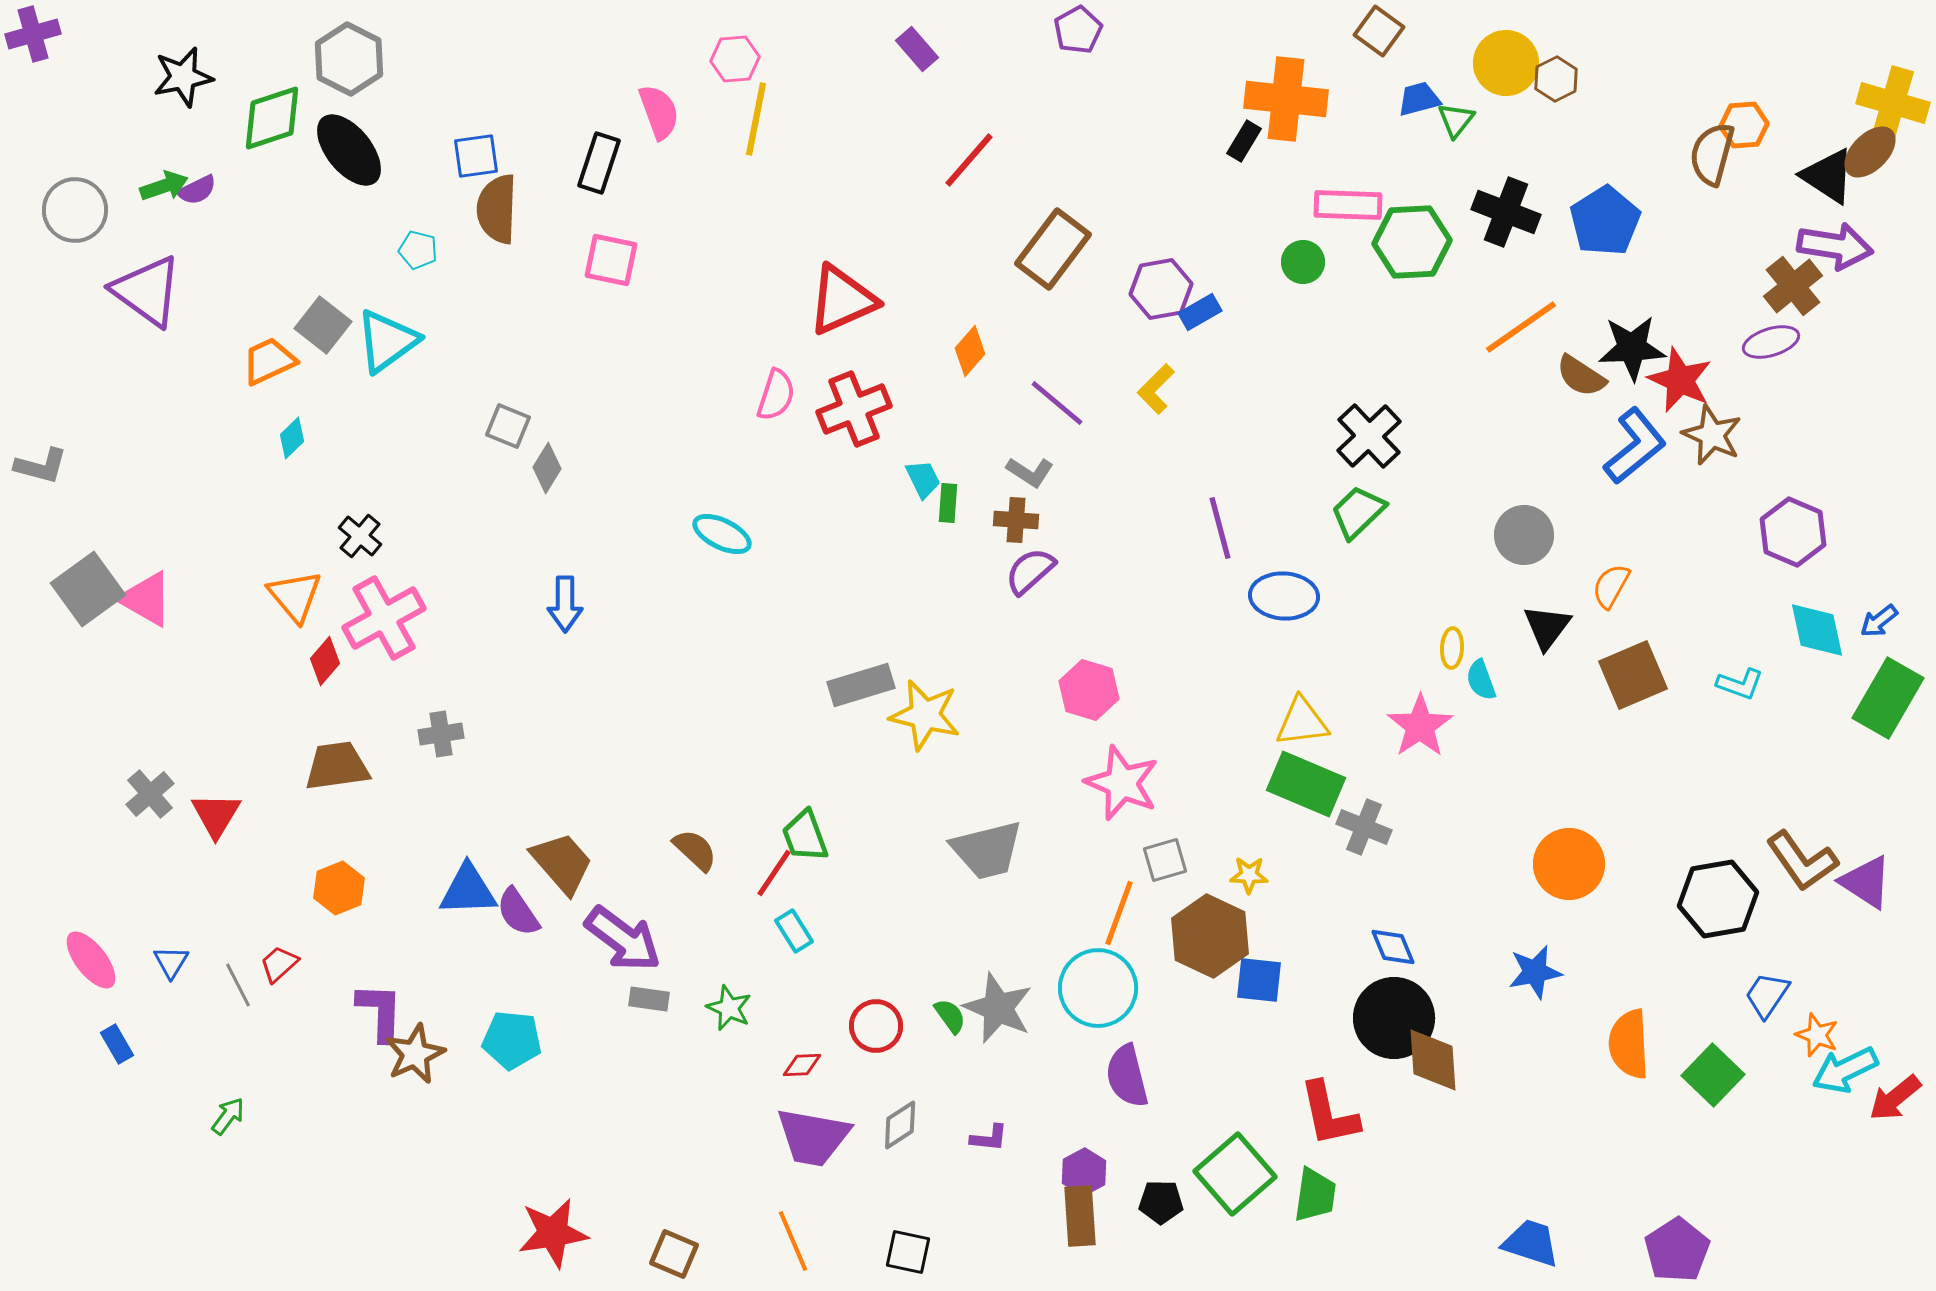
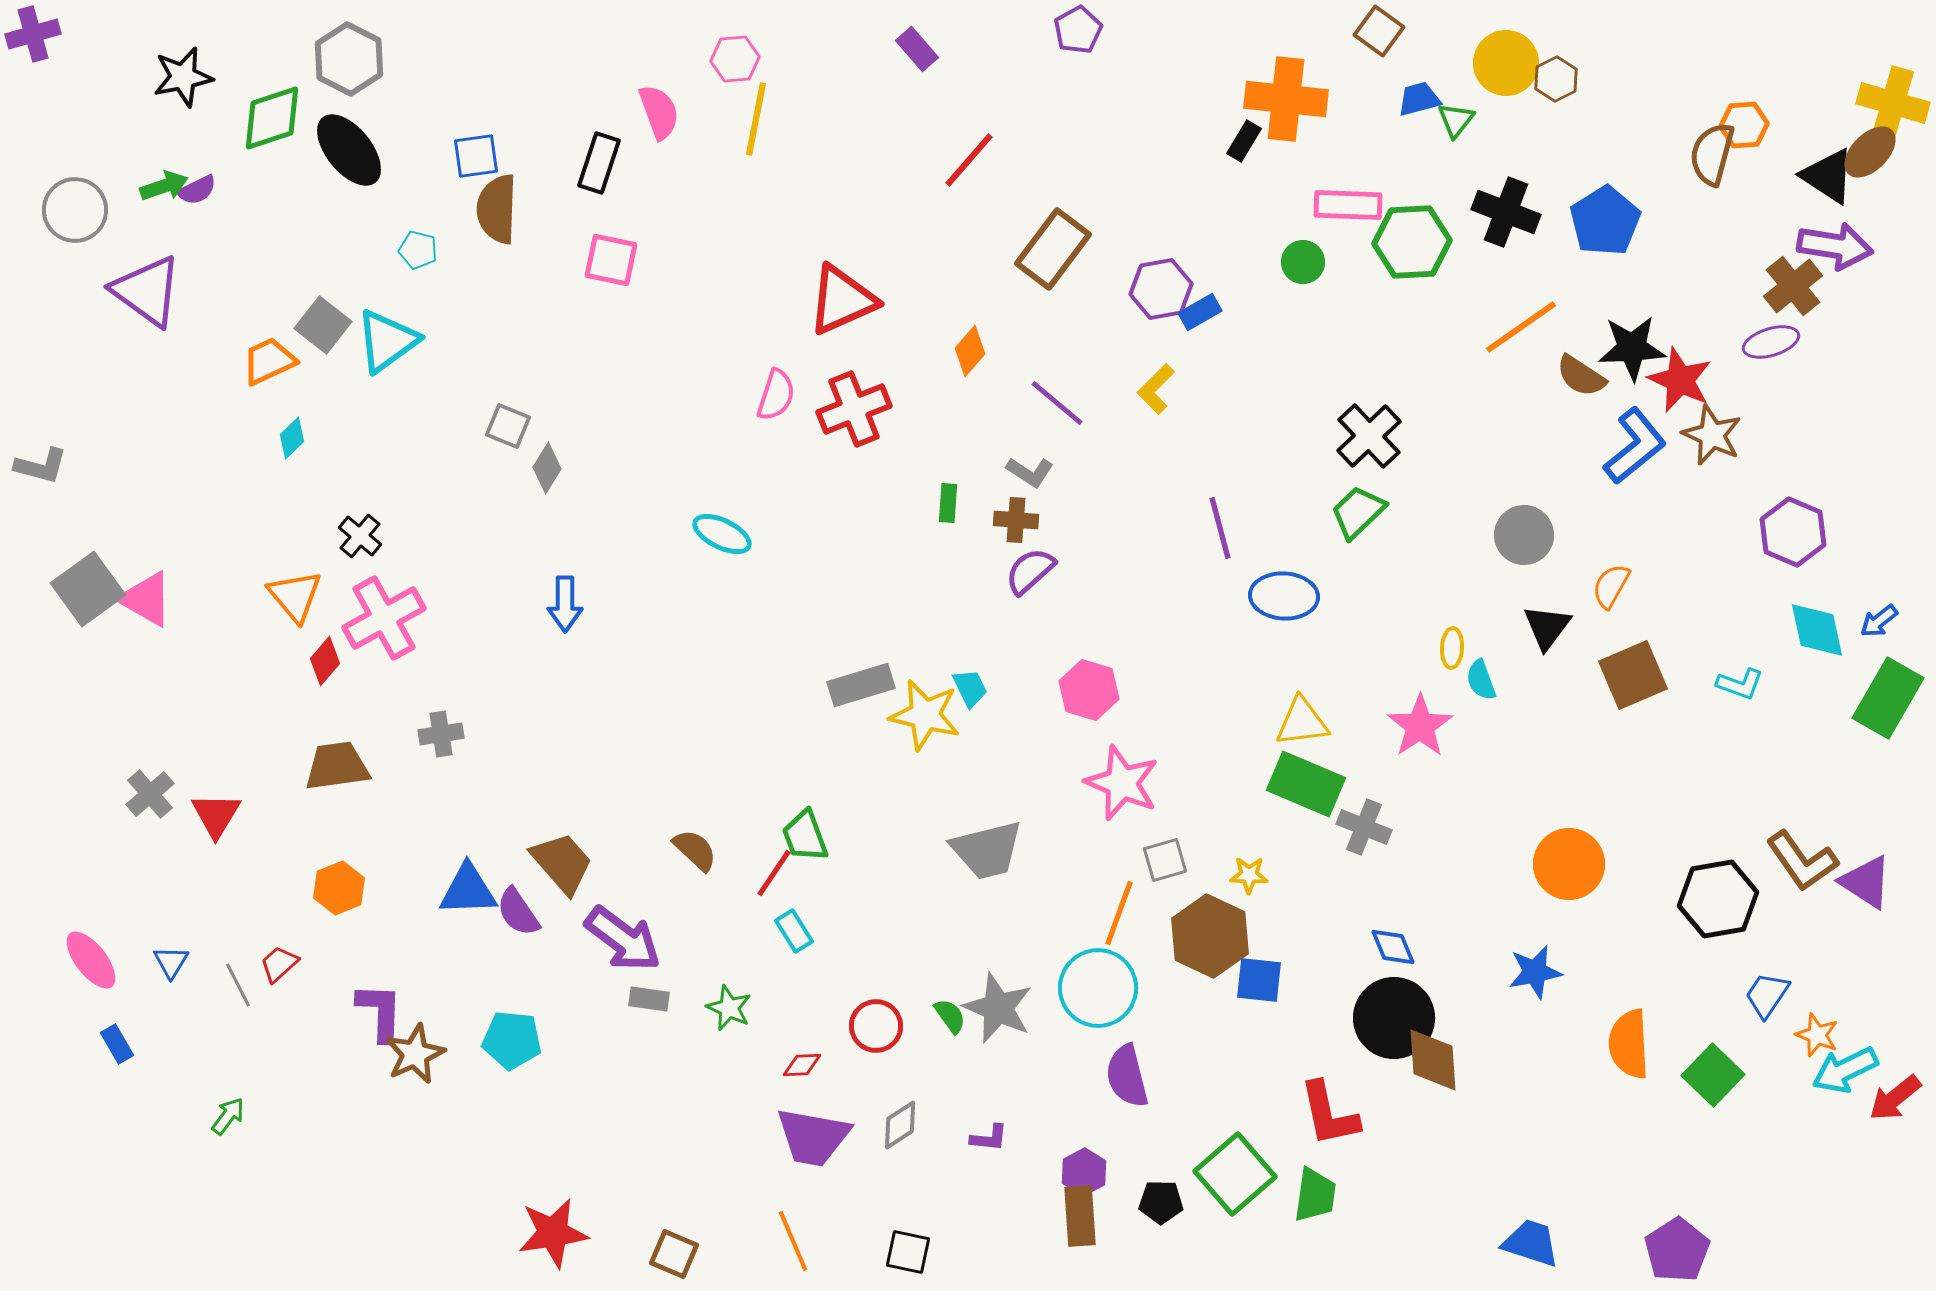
cyan trapezoid at (923, 479): moved 47 px right, 209 px down
